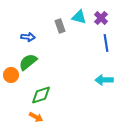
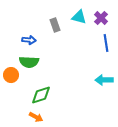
gray rectangle: moved 5 px left, 1 px up
blue arrow: moved 1 px right, 3 px down
green semicircle: moved 1 px right; rotated 138 degrees counterclockwise
